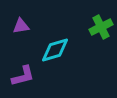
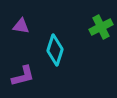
purple triangle: rotated 18 degrees clockwise
cyan diamond: rotated 56 degrees counterclockwise
